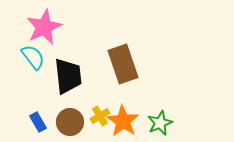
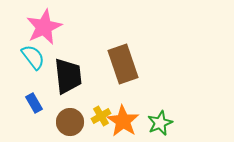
yellow cross: moved 1 px right
blue rectangle: moved 4 px left, 19 px up
